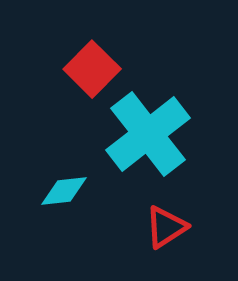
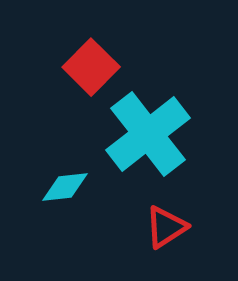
red square: moved 1 px left, 2 px up
cyan diamond: moved 1 px right, 4 px up
